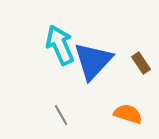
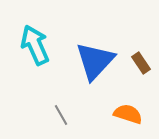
cyan arrow: moved 25 px left
blue triangle: moved 2 px right
